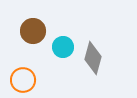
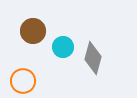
orange circle: moved 1 px down
